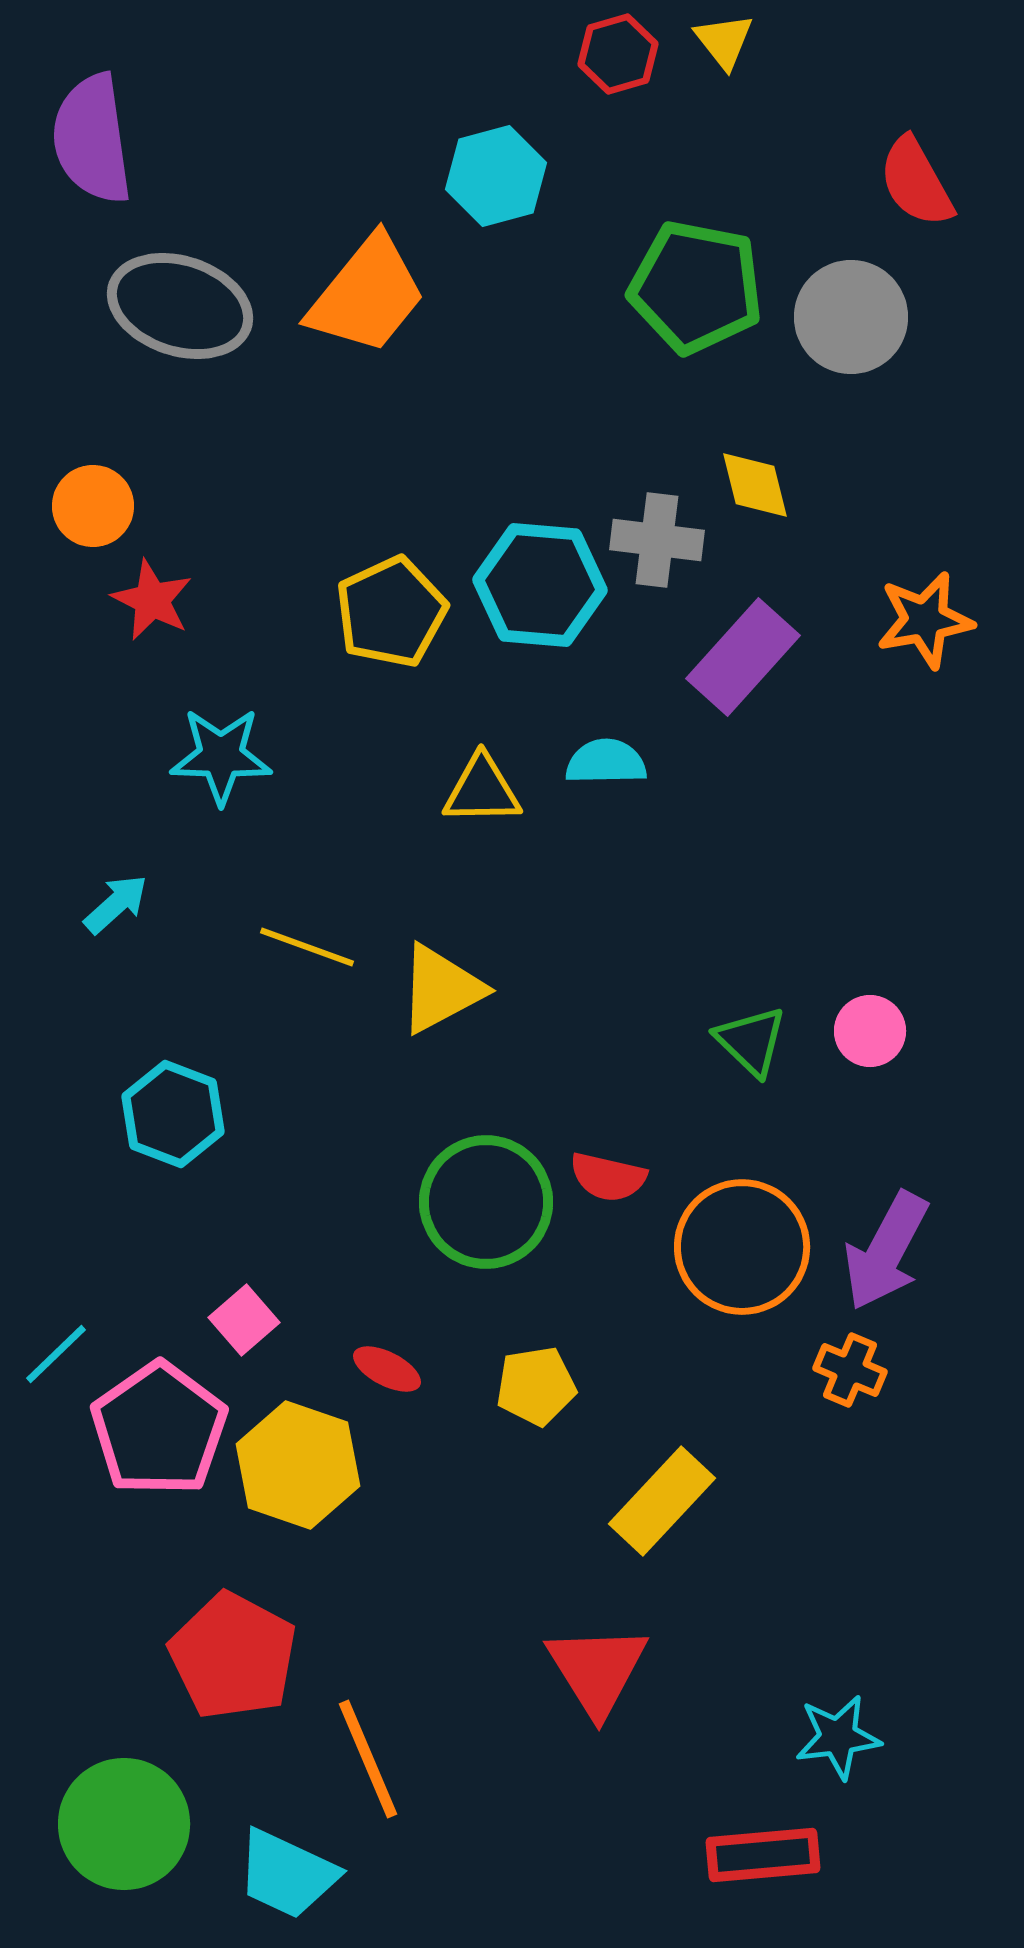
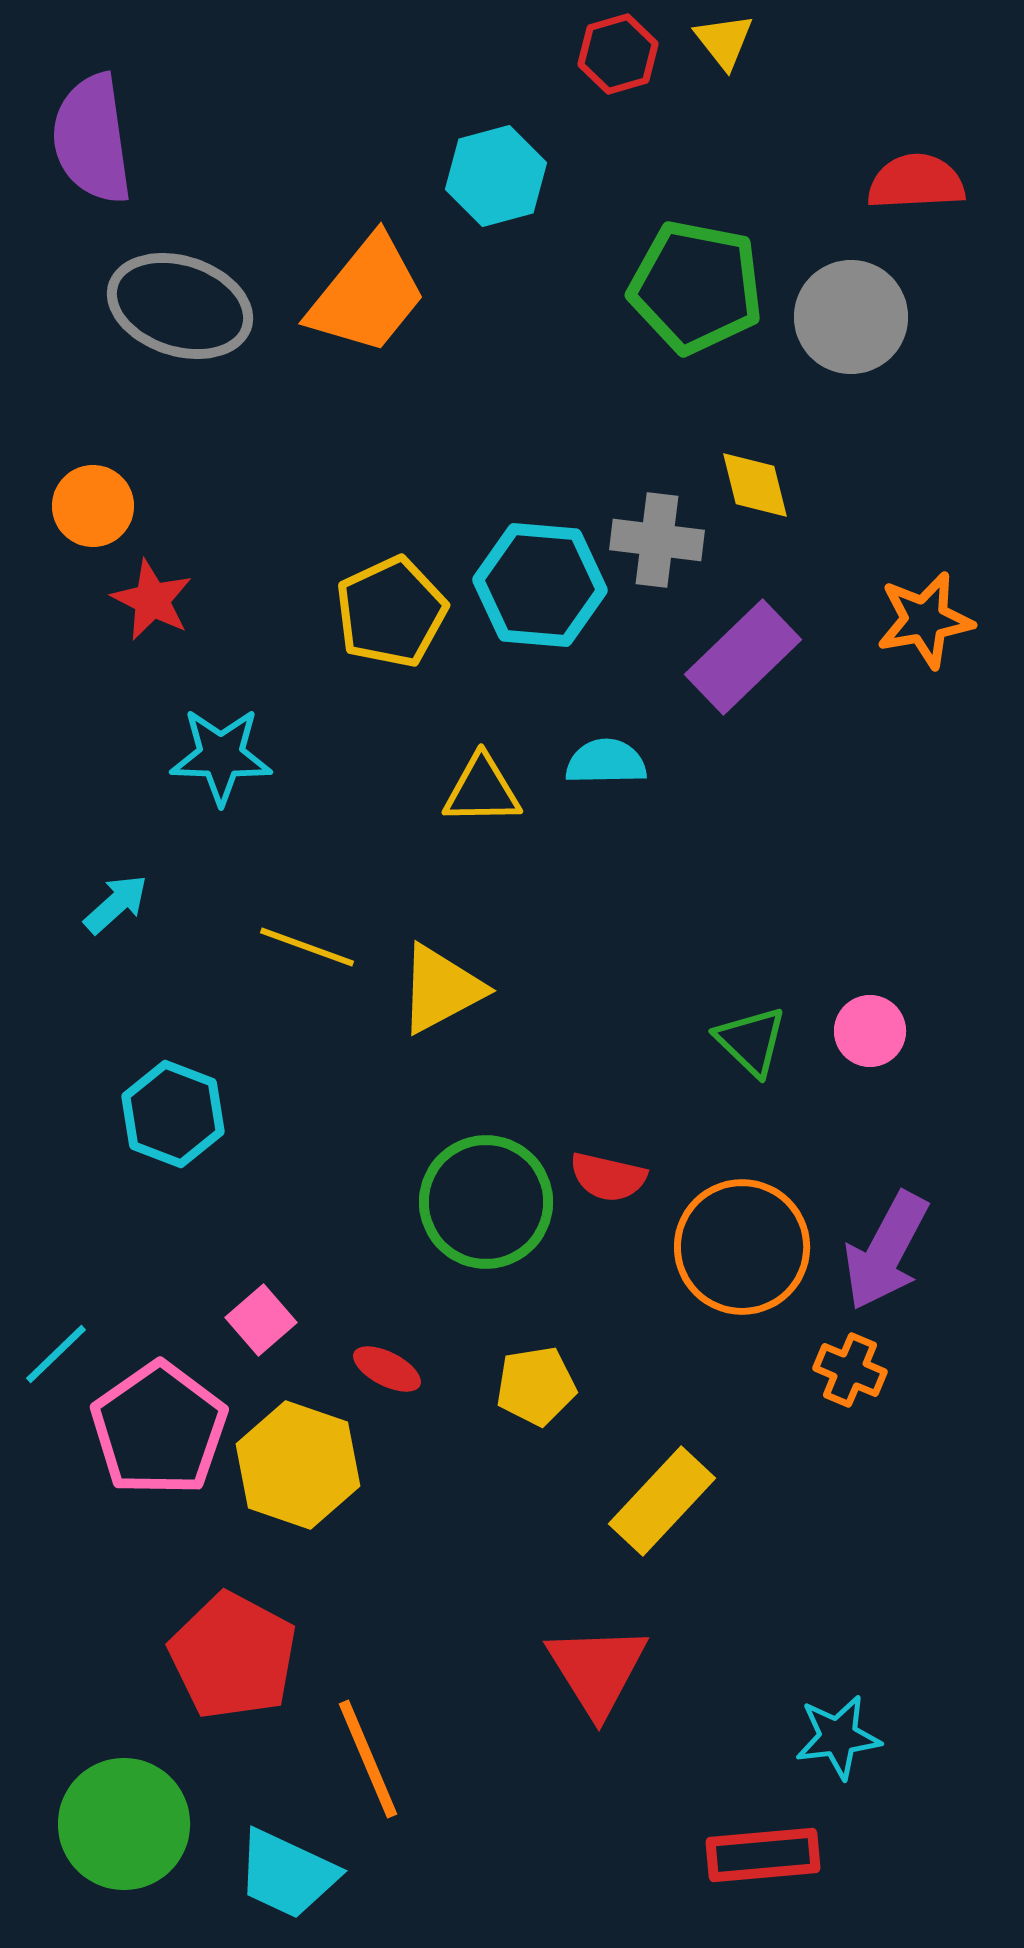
red semicircle at (916, 182): rotated 116 degrees clockwise
purple rectangle at (743, 657): rotated 4 degrees clockwise
pink square at (244, 1320): moved 17 px right
